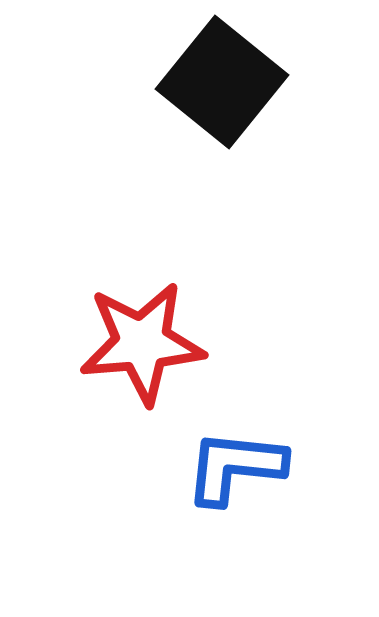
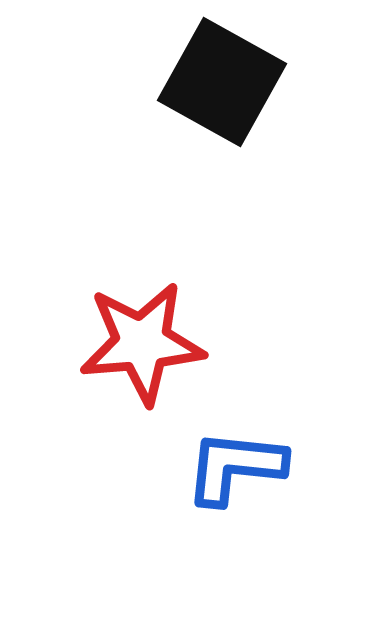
black square: rotated 10 degrees counterclockwise
